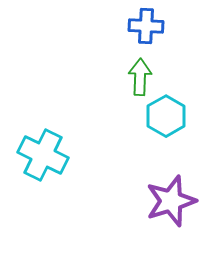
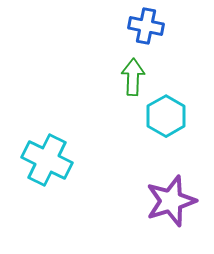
blue cross: rotated 8 degrees clockwise
green arrow: moved 7 px left
cyan cross: moved 4 px right, 5 px down
